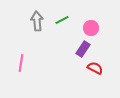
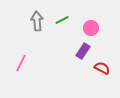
purple rectangle: moved 2 px down
pink line: rotated 18 degrees clockwise
red semicircle: moved 7 px right
